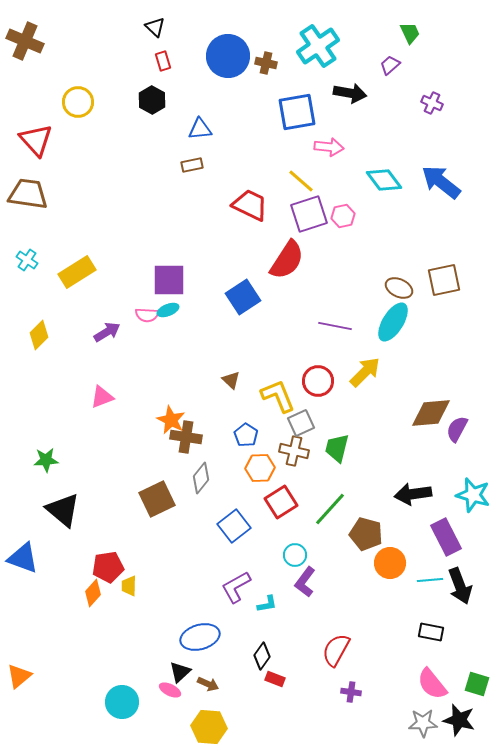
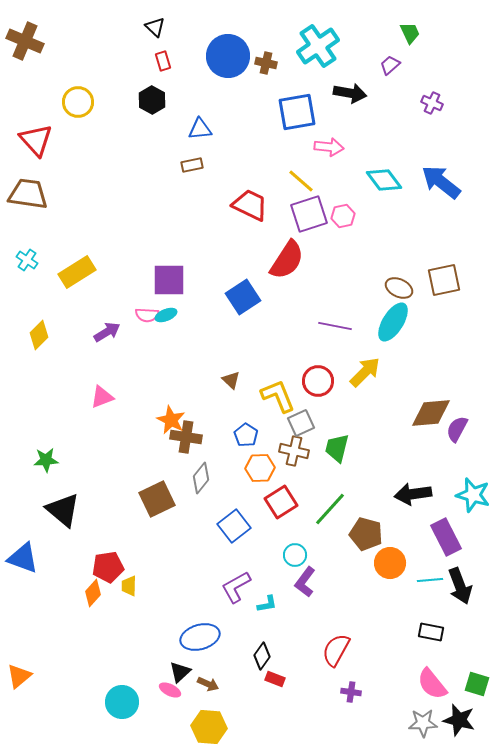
cyan ellipse at (168, 310): moved 2 px left, 5 px down
